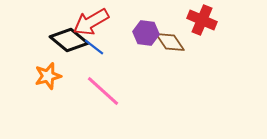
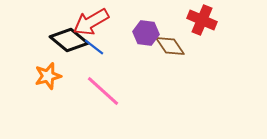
brown diamond: moved 4 px down
